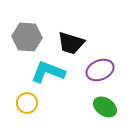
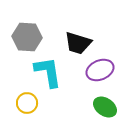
black trapezoid: moved 7 px right
cyan L-shape: rotated 60 degrees clockwise
